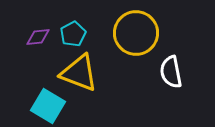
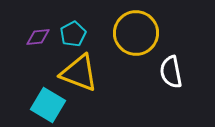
cyan square: moved 1 px up
